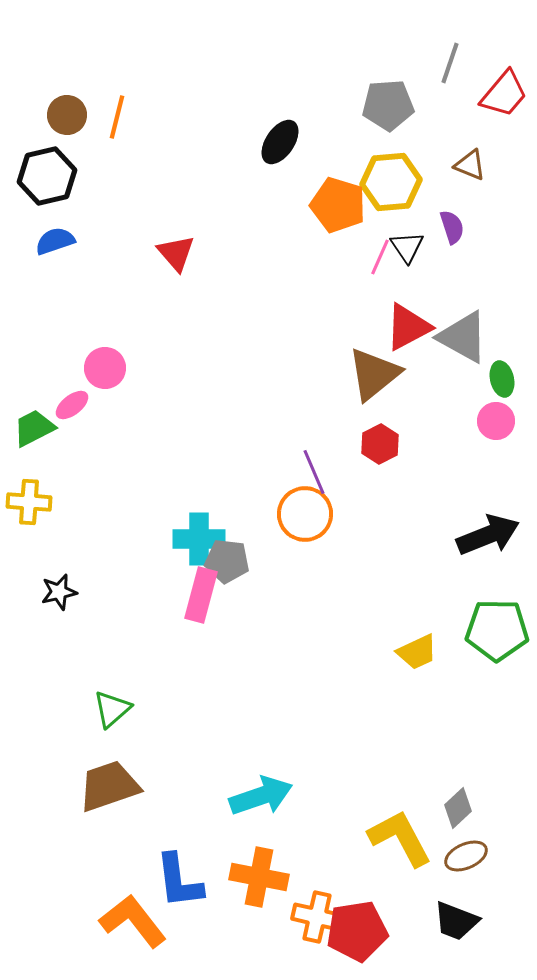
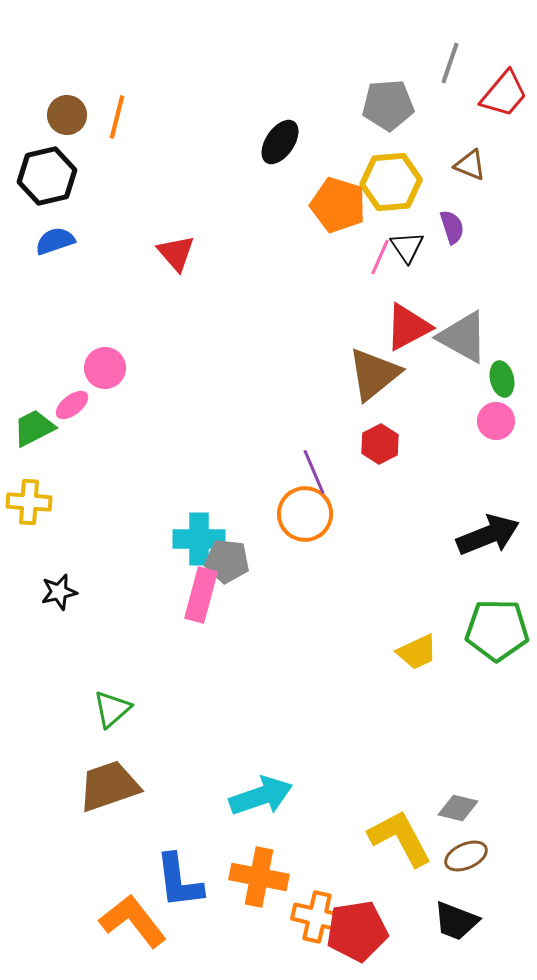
gray diamond at (458, 808): rotated 57 degrees clockwise
